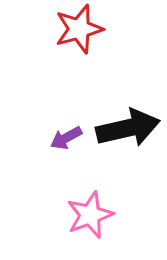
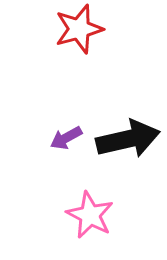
black arrow: moved 11 px down
pink star: rotated 24 degrees counterclockwise
